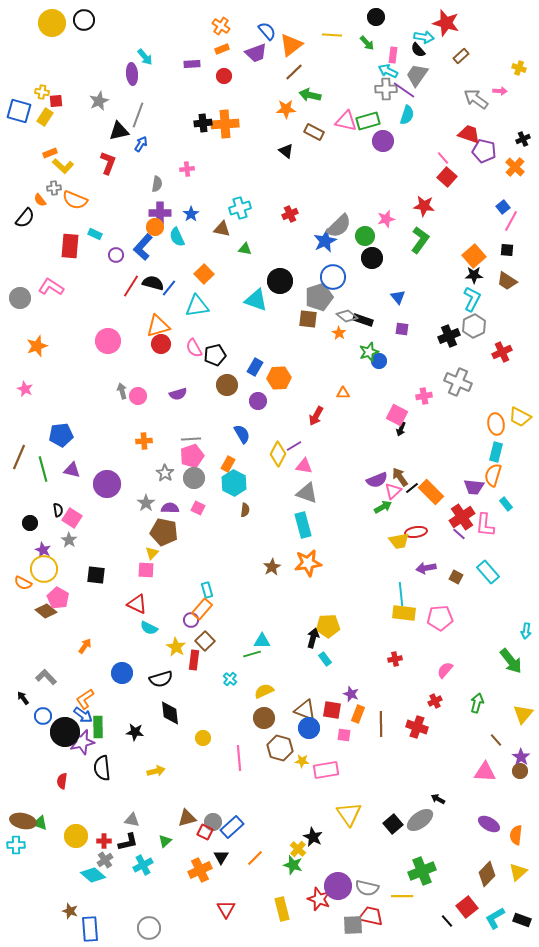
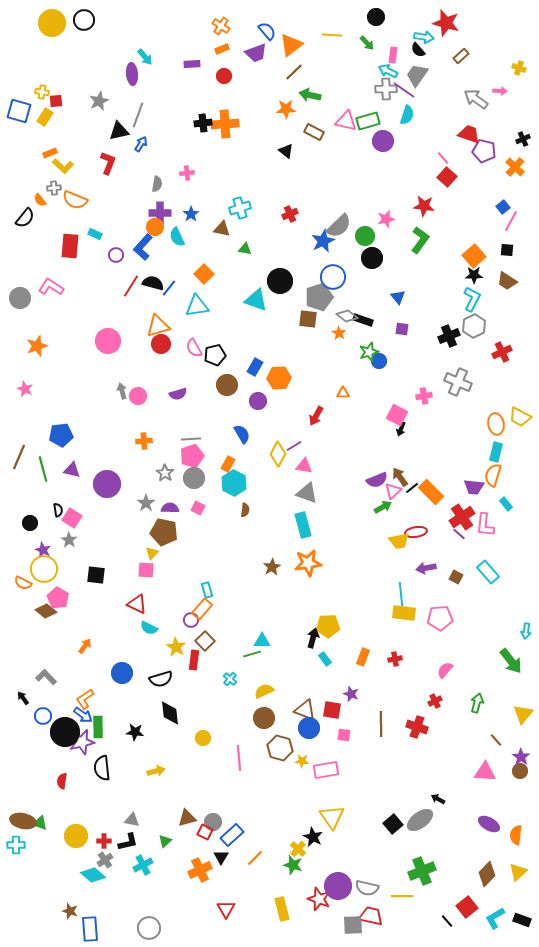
pink cross at (187, 169): moved 4 px down
blue star at (325, 241): moved 2 px left
orange rectangle at (358, 714): moved 5 px right, 57 px up
yellow triangle at (349, 814): moved 17 px left, 3 px down
blue rectangle at (232, 827): moved 8 px down
